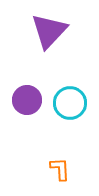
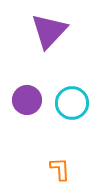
cyan circle: moved 2 px right
